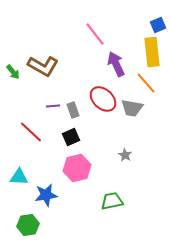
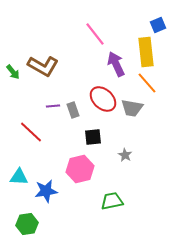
yellow rectangle: moved 6 px left
orange line: moved 1 px right
black square: moved 22 px right; rotated 18 degrees clockwise
pink hexagon: moved 3 px right, 1 px down
blue star: moved 4 px up
green hexagon: moved 1 px left, 1 px up
